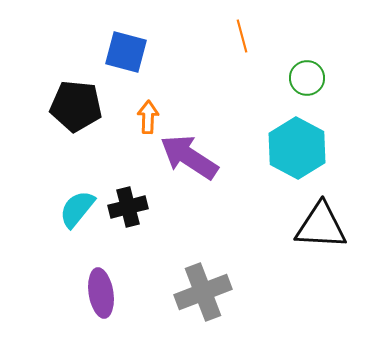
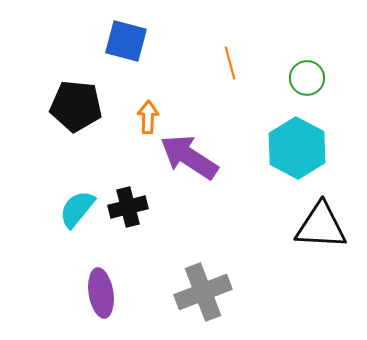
orange line: moved 12 px left, 27 px down
blue square: moved 11 px up
